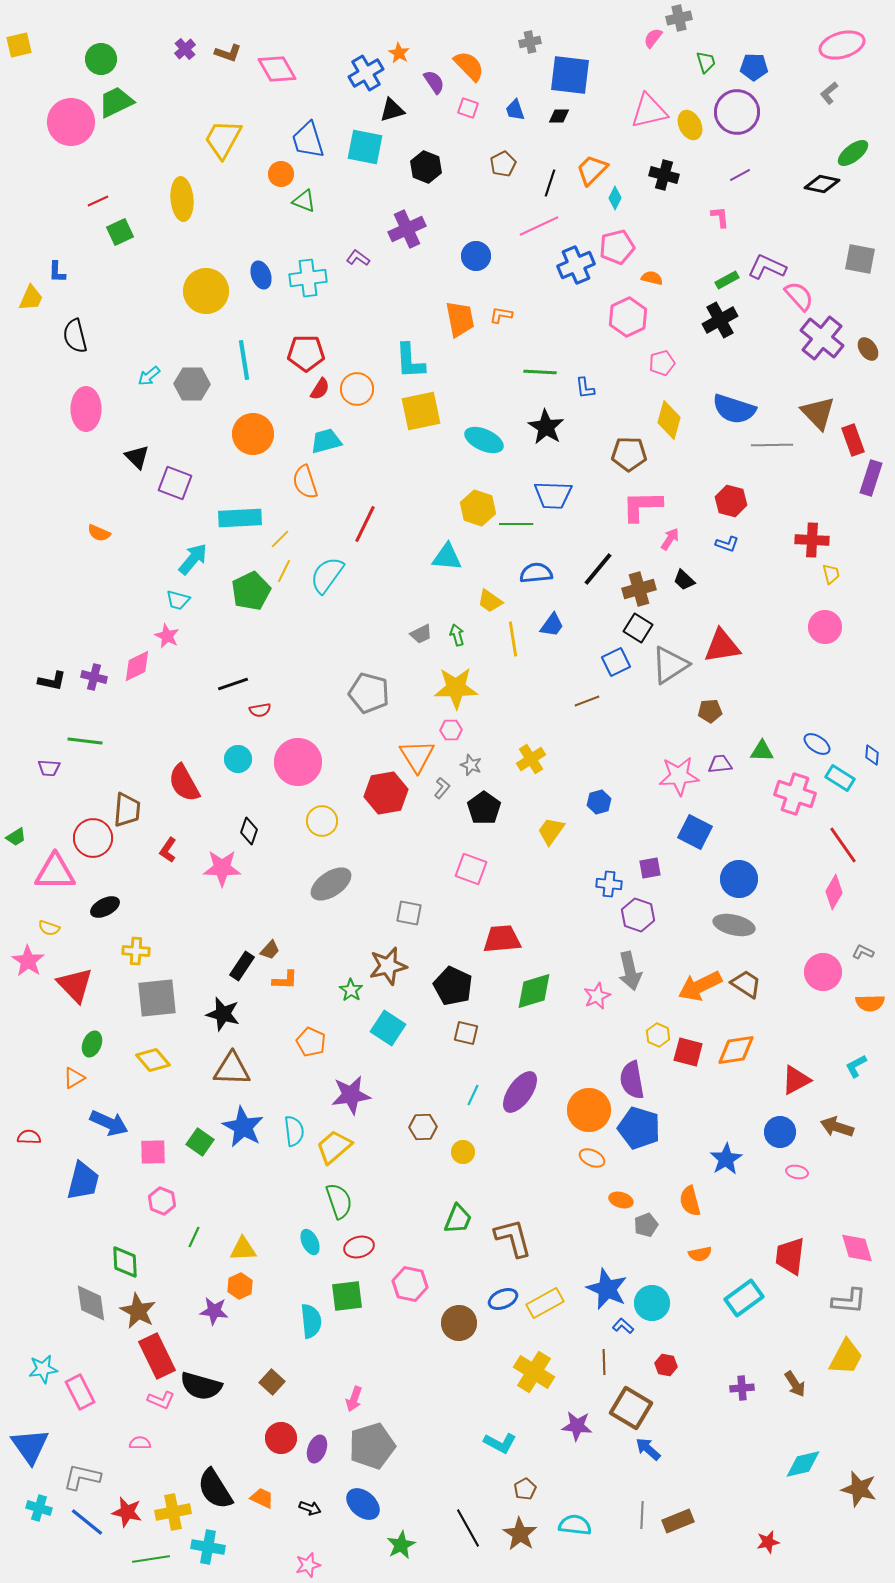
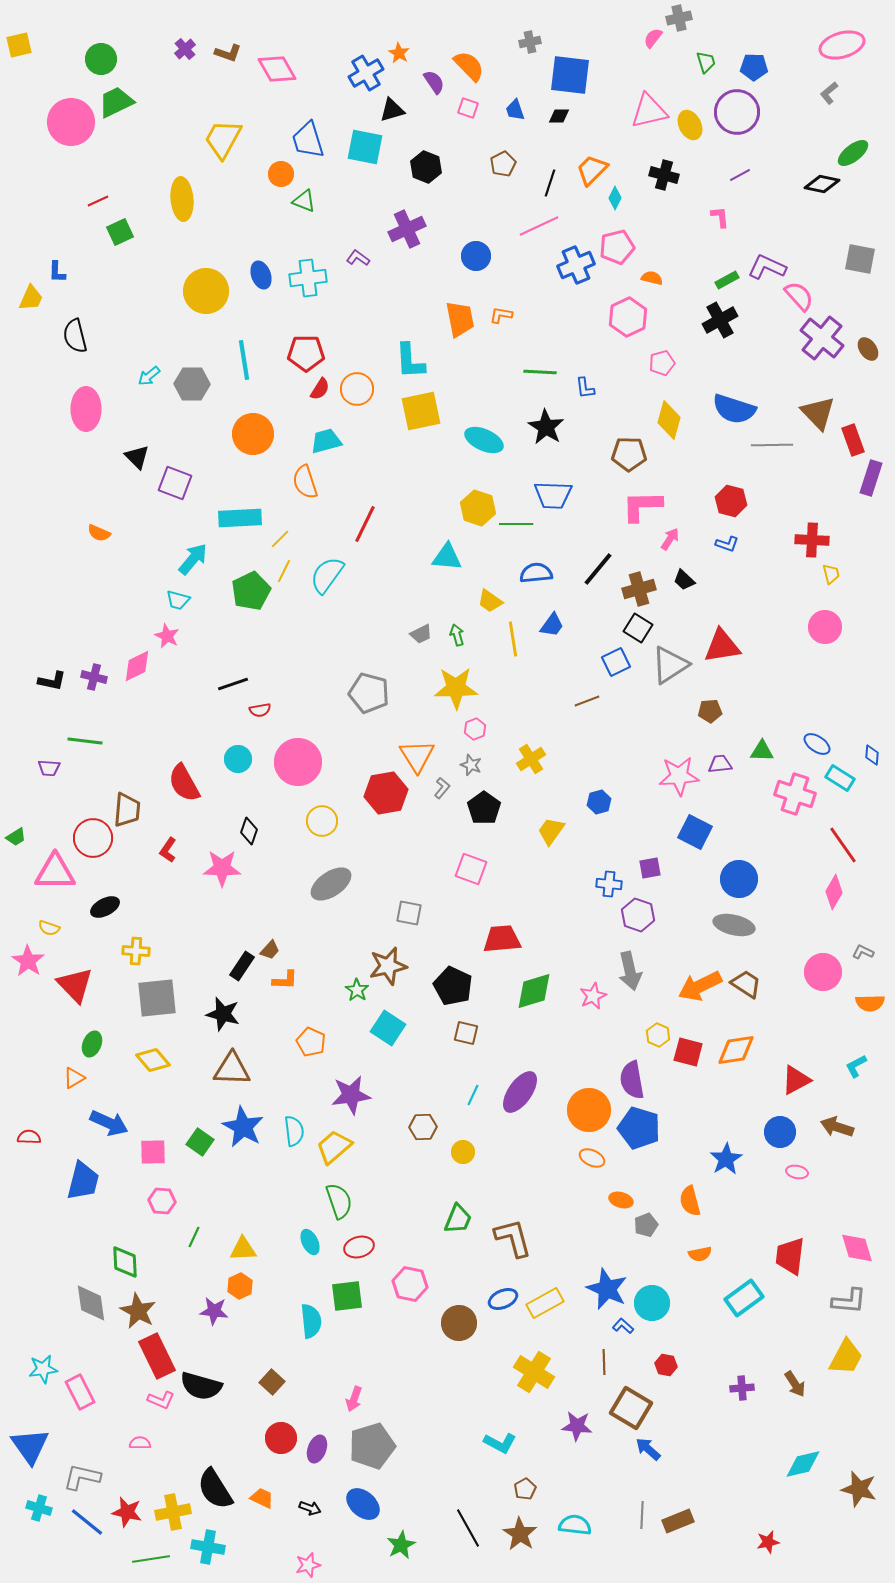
pink hexagon at (451, 730): moved 24 px right, 1 px up; rotated 20 degrees counterclockwise
green star at (351, 990): moved 6 px right
pink star at (597, 996): moved 4 px left
pink hexagon at (162, 1201): rotated 16 degrees counterclockwise
